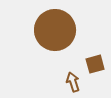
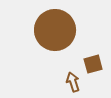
brown square: moved 2 px left
